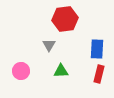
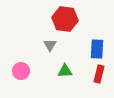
red hexagon: rotated 15 degrees clockwise
gray triangle: moved 1 px right
green triangle: moved 4 px right
